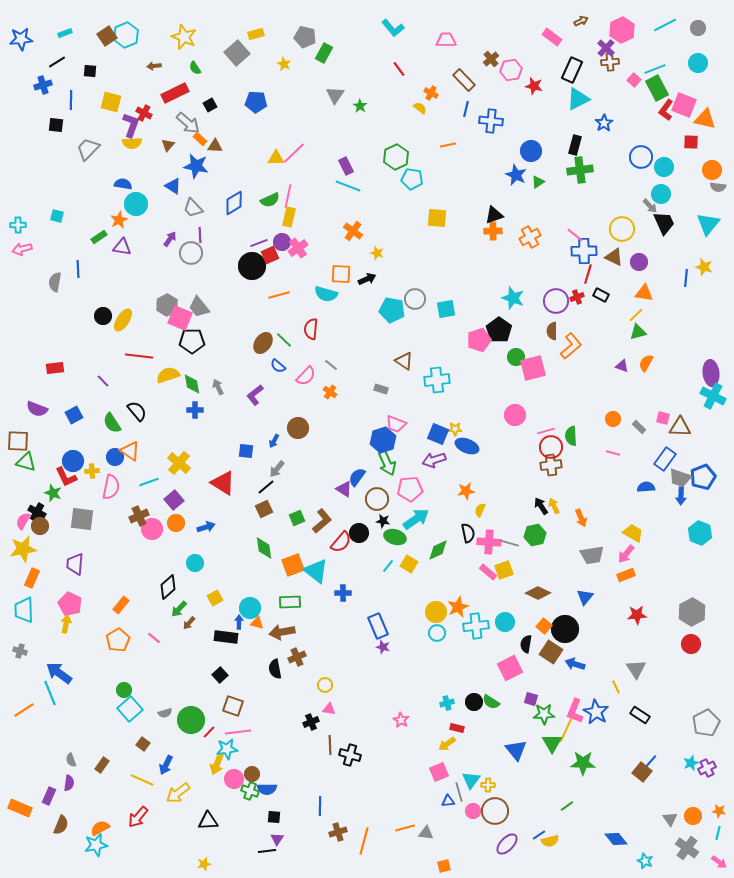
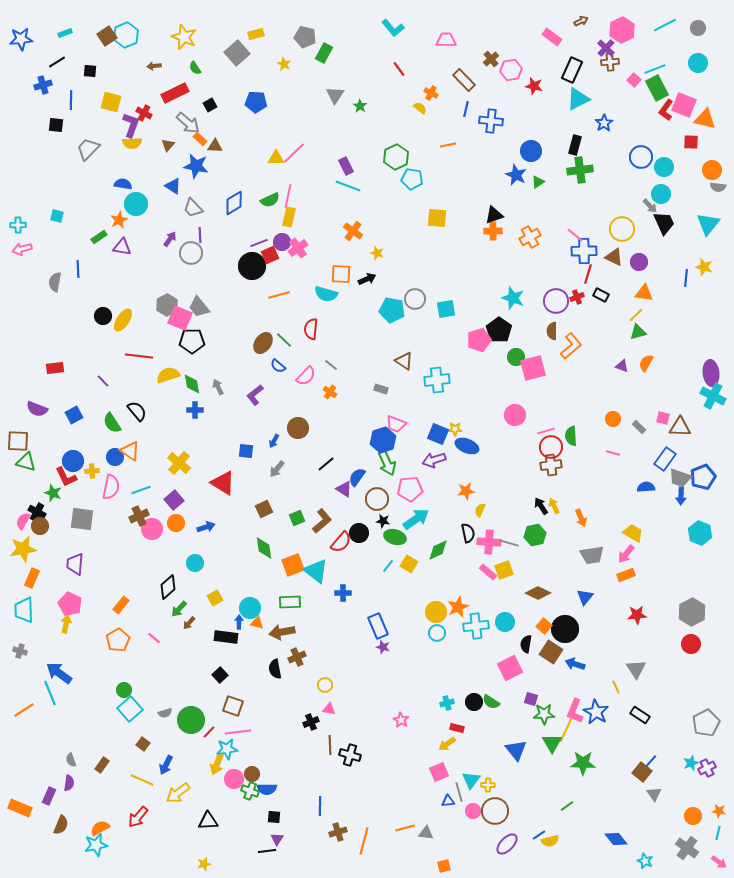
cyan line at (149, 482): moved 8 px left, 8 px down
black line at (266, 487): moved 60 px right, 23 px up
gray triangle at (670, 819): moved 16 px left, 25 px up
